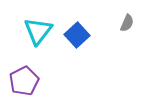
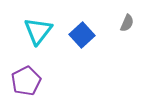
blue square: moved 5 px right
purple pentagon: moved 2 px right
